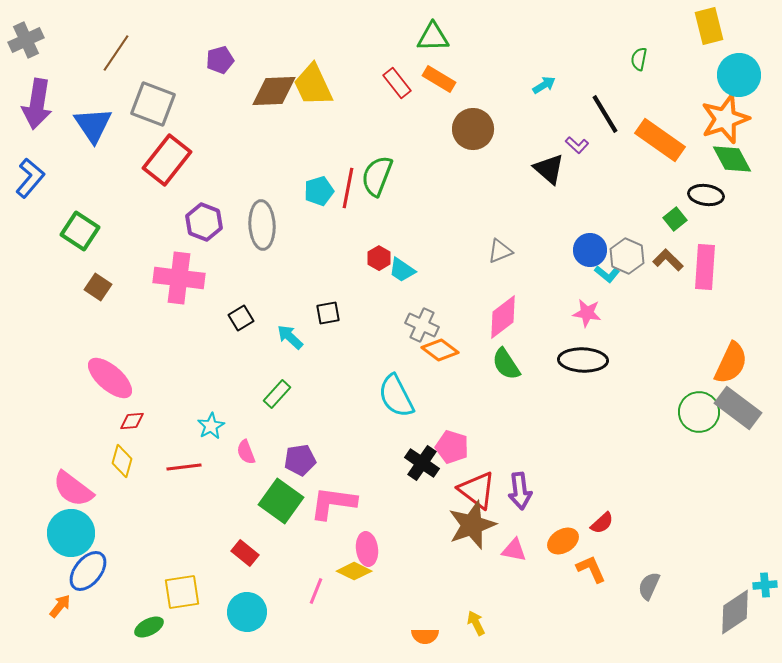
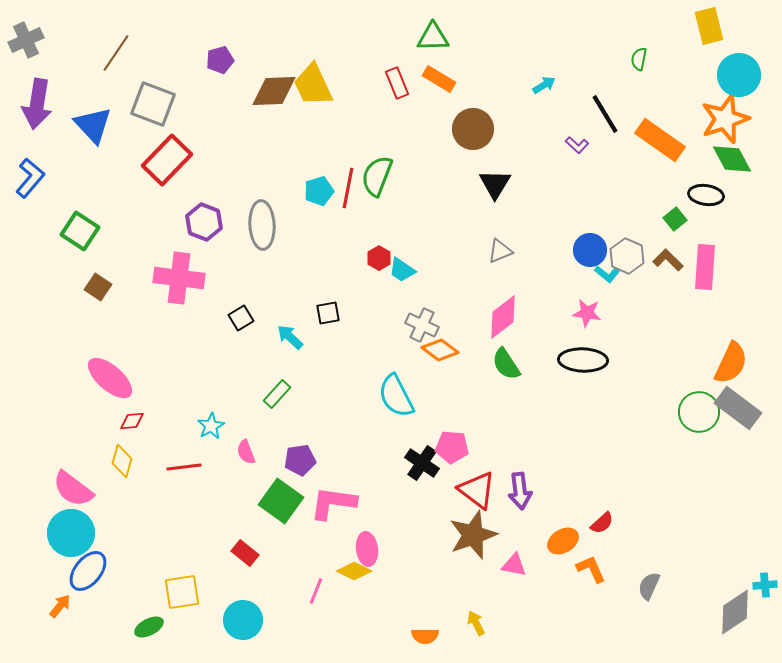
red rectangle at (397, 83): rotated 16 degrees clockwise
blue triangle at (93, 125): rotated 9 degrees counterclockwise
red rectangle at (167, 160): rotated 6 degrees clockwise
black triangle at (549, 169): moved 54 px left, 15 px down; rotated 20 degrees clockwise
pink pentagon at (452, 447): rotated 12 degrees counterclockwise
brown star at (472, 525): moved 1 px right, 10 px down
pink triangle at (514, 550): moved 15 px down
cyan circle at (247, 612): moved 4 px left, 8 px down
